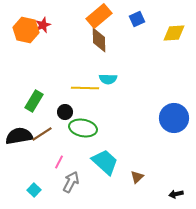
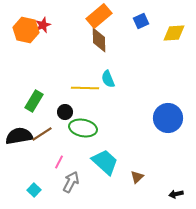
blue square: moved 4 px right, 2 px down
cyan semicircle: rotated 66 degrees clockwise
blue circle: moved 6 px left
